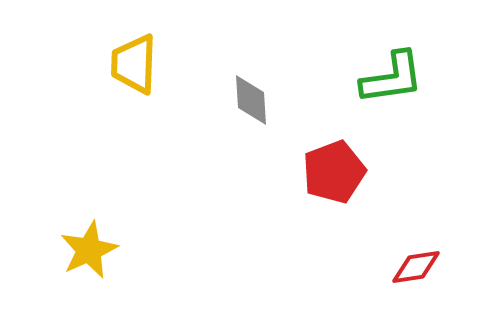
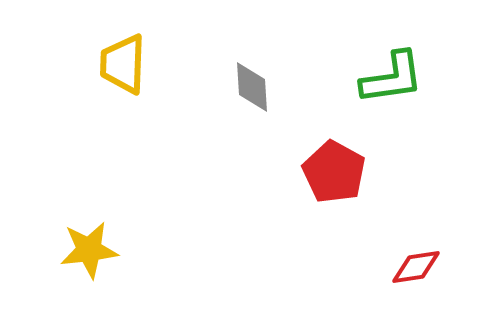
yellow trapezoid: moved 11 px left
gray diamond: moved 1 px right, 13 px up
red pentagon: rotated 22 degrees counterclockwise
yellow star: rotated 18 degrees clockwise
